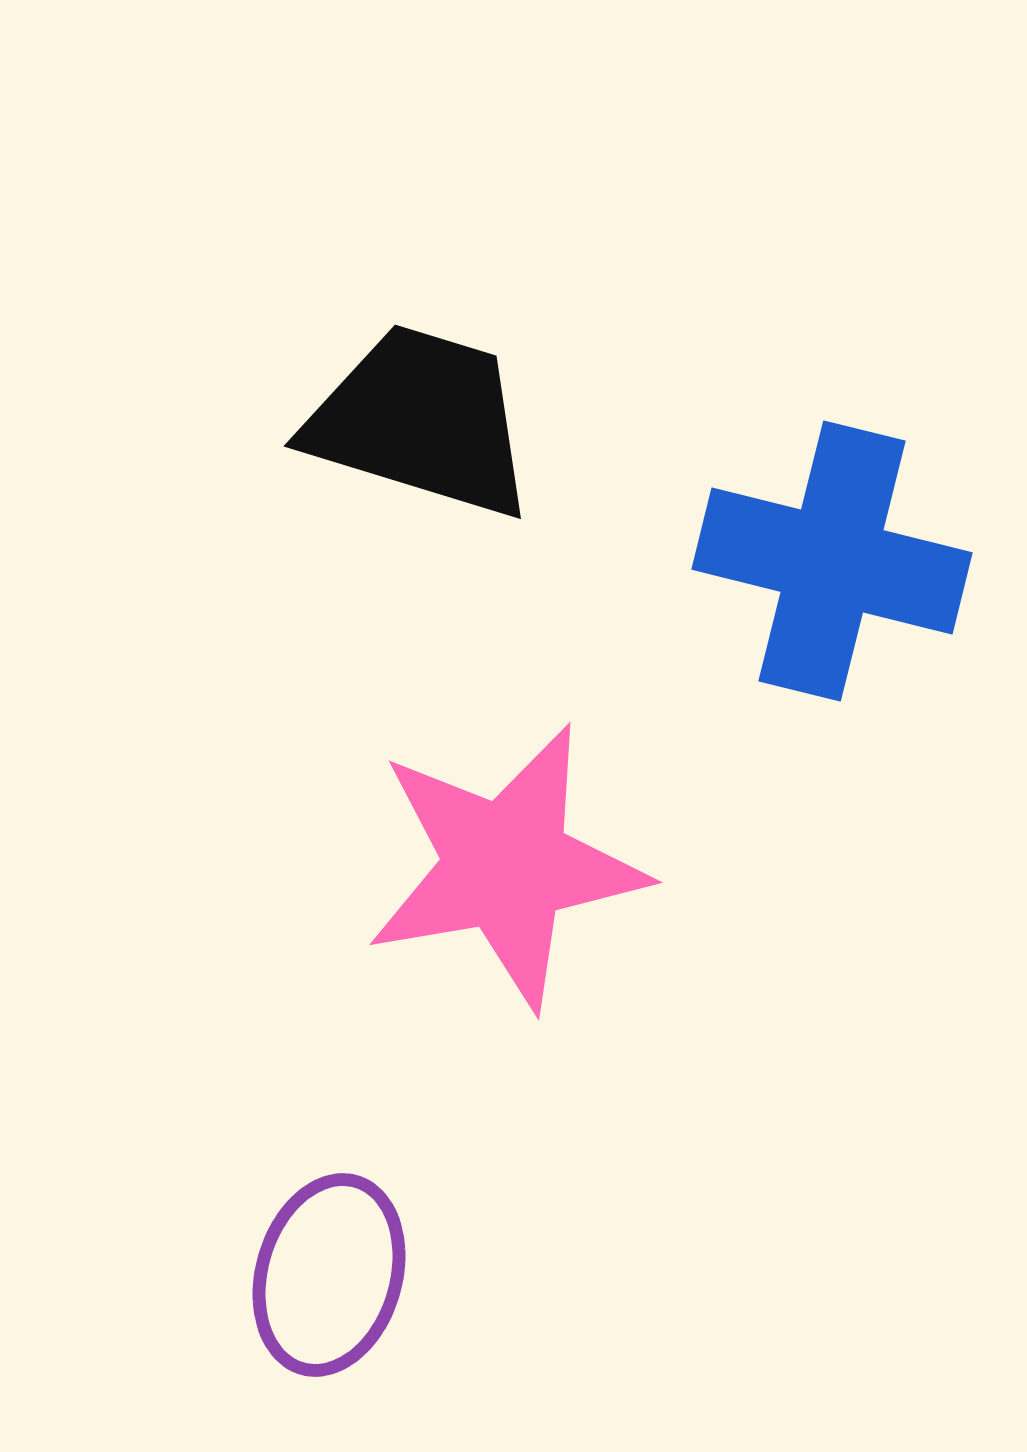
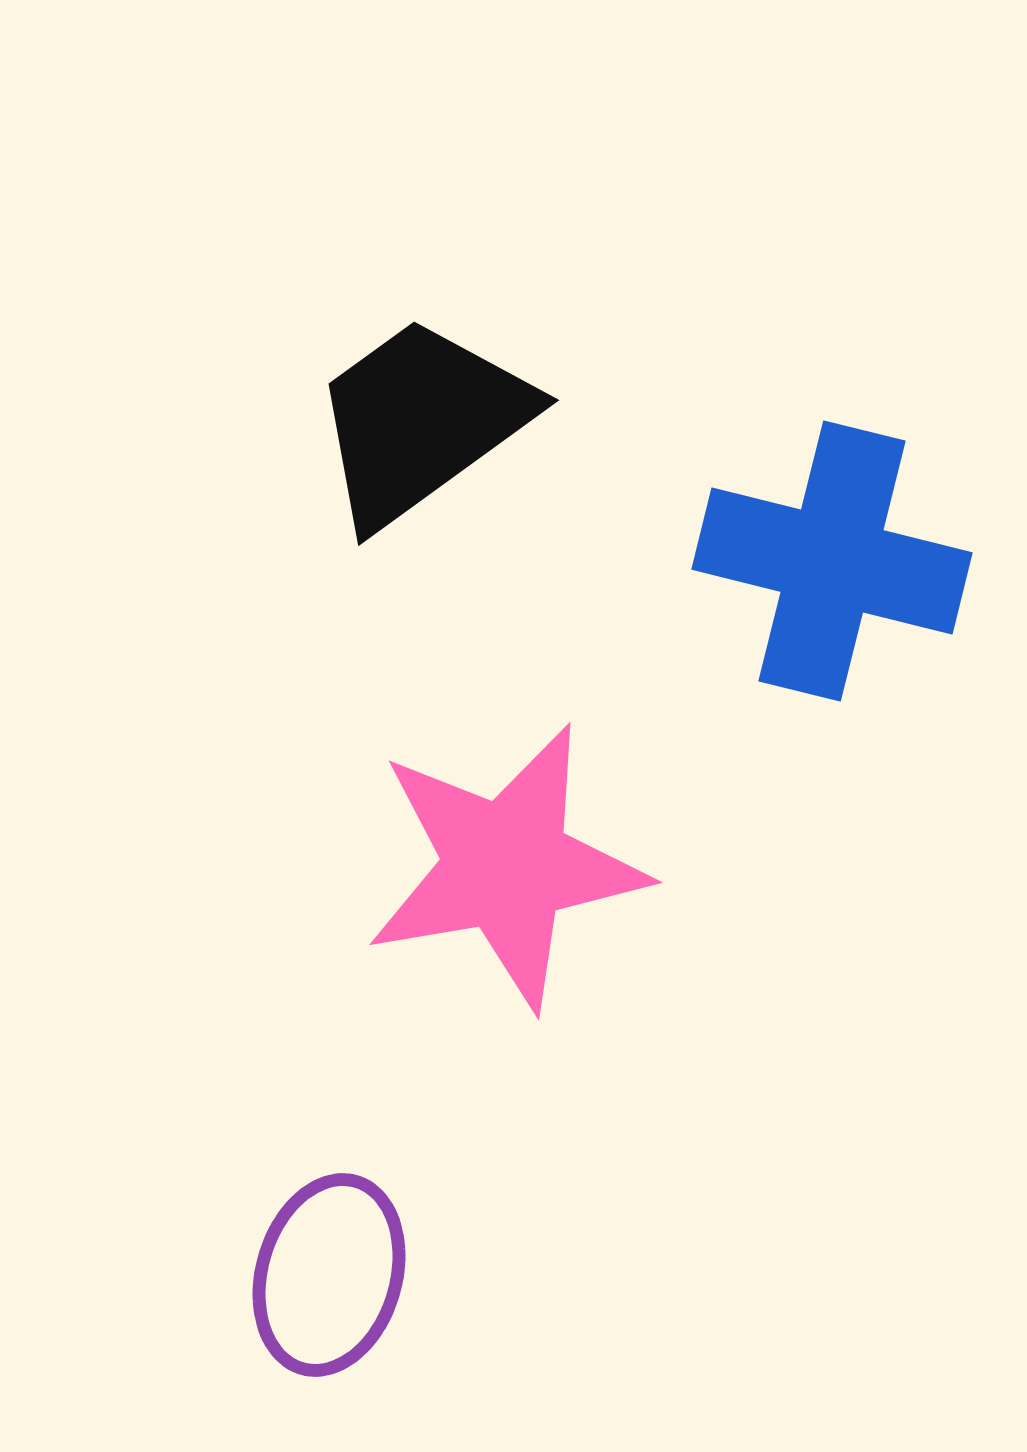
black trapezoid: rotated 53 degrees counterclockwise
